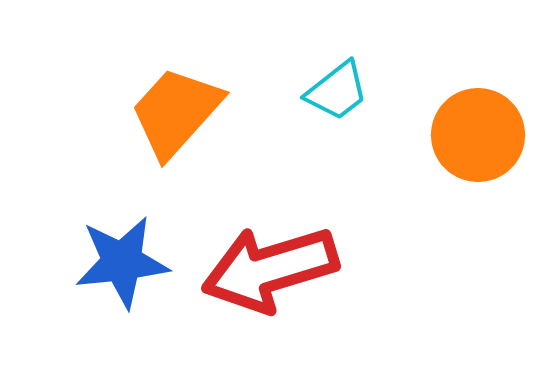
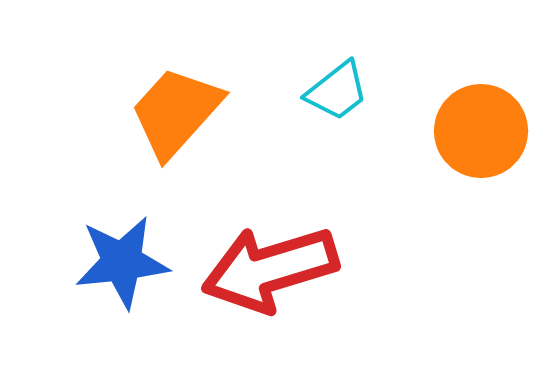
orange circle: moved 3 px right, 4 px up
